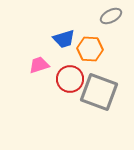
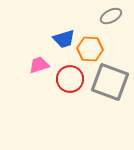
gray square: moved 11 px right, 10 px up
